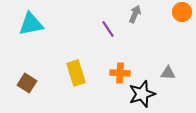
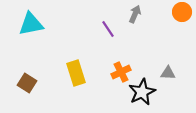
orange cross: moved 1 px right, 1 px up; rotated 30 degrees counterclockwise
black star: moved 2 px up; rotated 8 degrees counterclockwise
